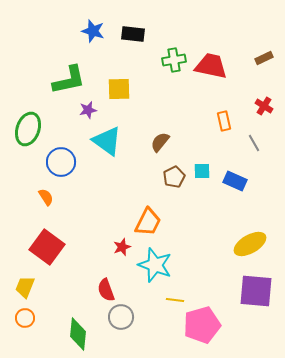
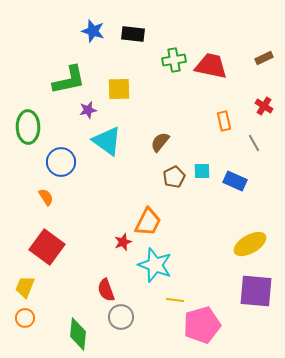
green ellipse: moved 2 px up; rotated 20 degrees counterclockwise
red star: moved 1 px right, 5 px up
